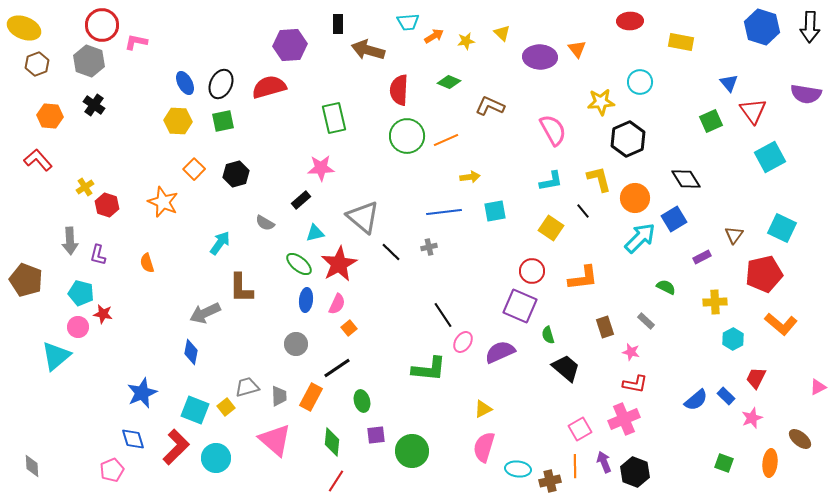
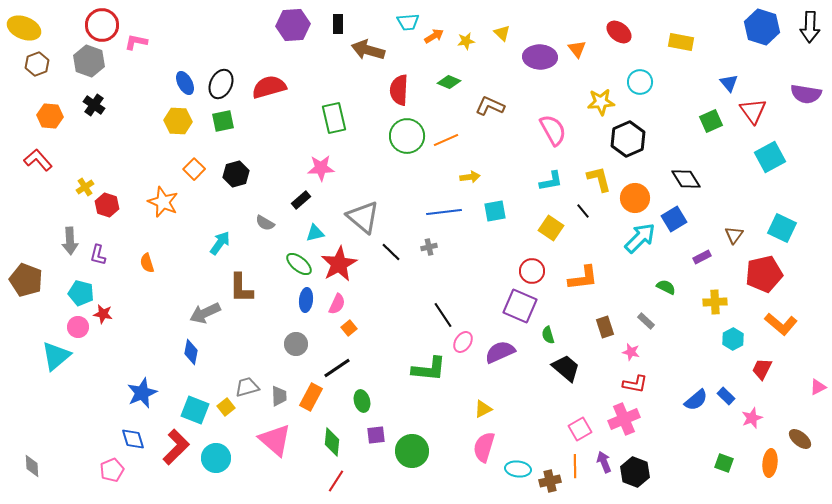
red ellipse at (630, 21): moved 11 px left, 11 px down; rotated 40 degrees clockwise
purple hexagon at (290, 45): moved 3 px right, 20 px up
red trapezoid at (756, 378): moved 6 px right, 9 px up
